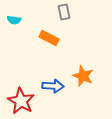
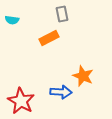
gray rectangle: moved 2 px left, 2 px down
cyan semicircle: moved 2 px left
orange rectangle: rotated 54 degrees counterclockwise
blue arrow: moved 8 px right, 6 px down
